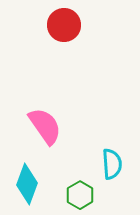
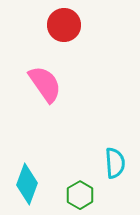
pink semicircle: moved 42 px up
cyan semicircle: moved 3 px right, 1 px up
